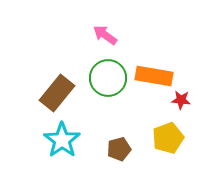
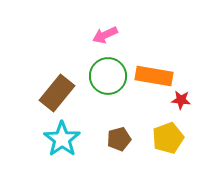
pink arrow: rotated 60 degrees counterclockwise
green circle: moved 2 px up
cyan star: moved 1 px up
brown pentagon: moved 10 px up
